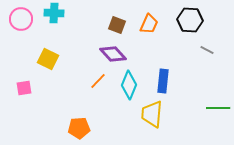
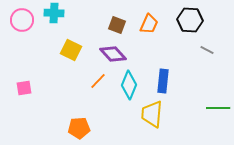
pink circle: moved 1 px right, 1 px down
yellow square: moved 23 px right, 9 px up
